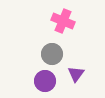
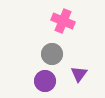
purple triangle: moved 3 px right
